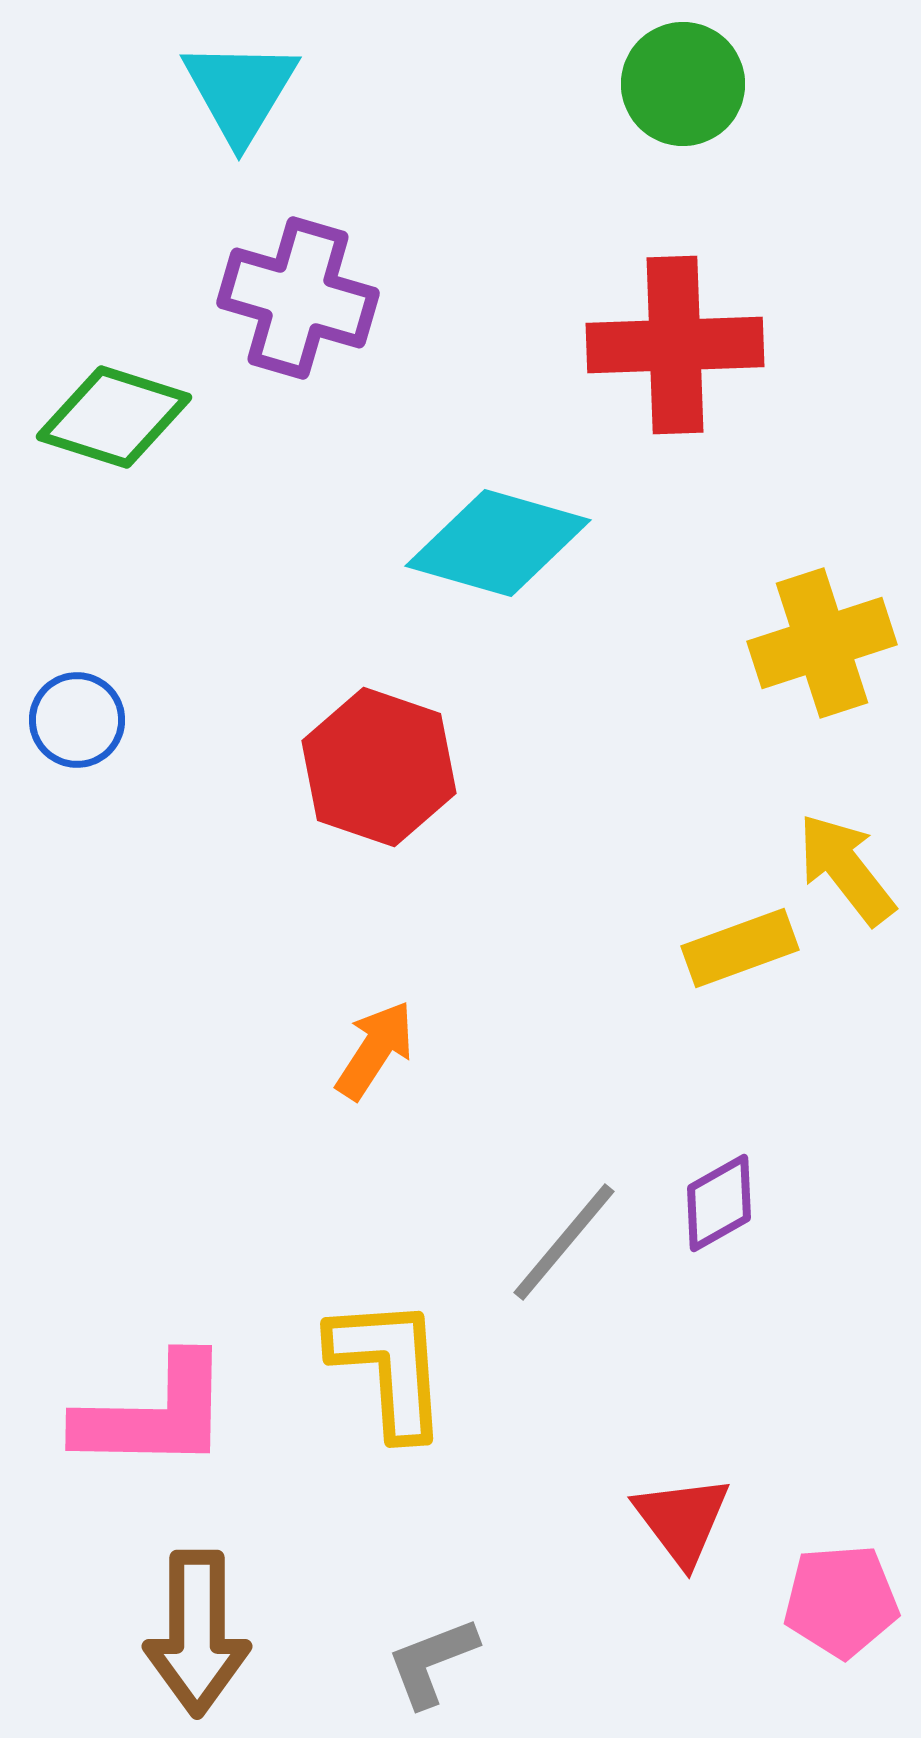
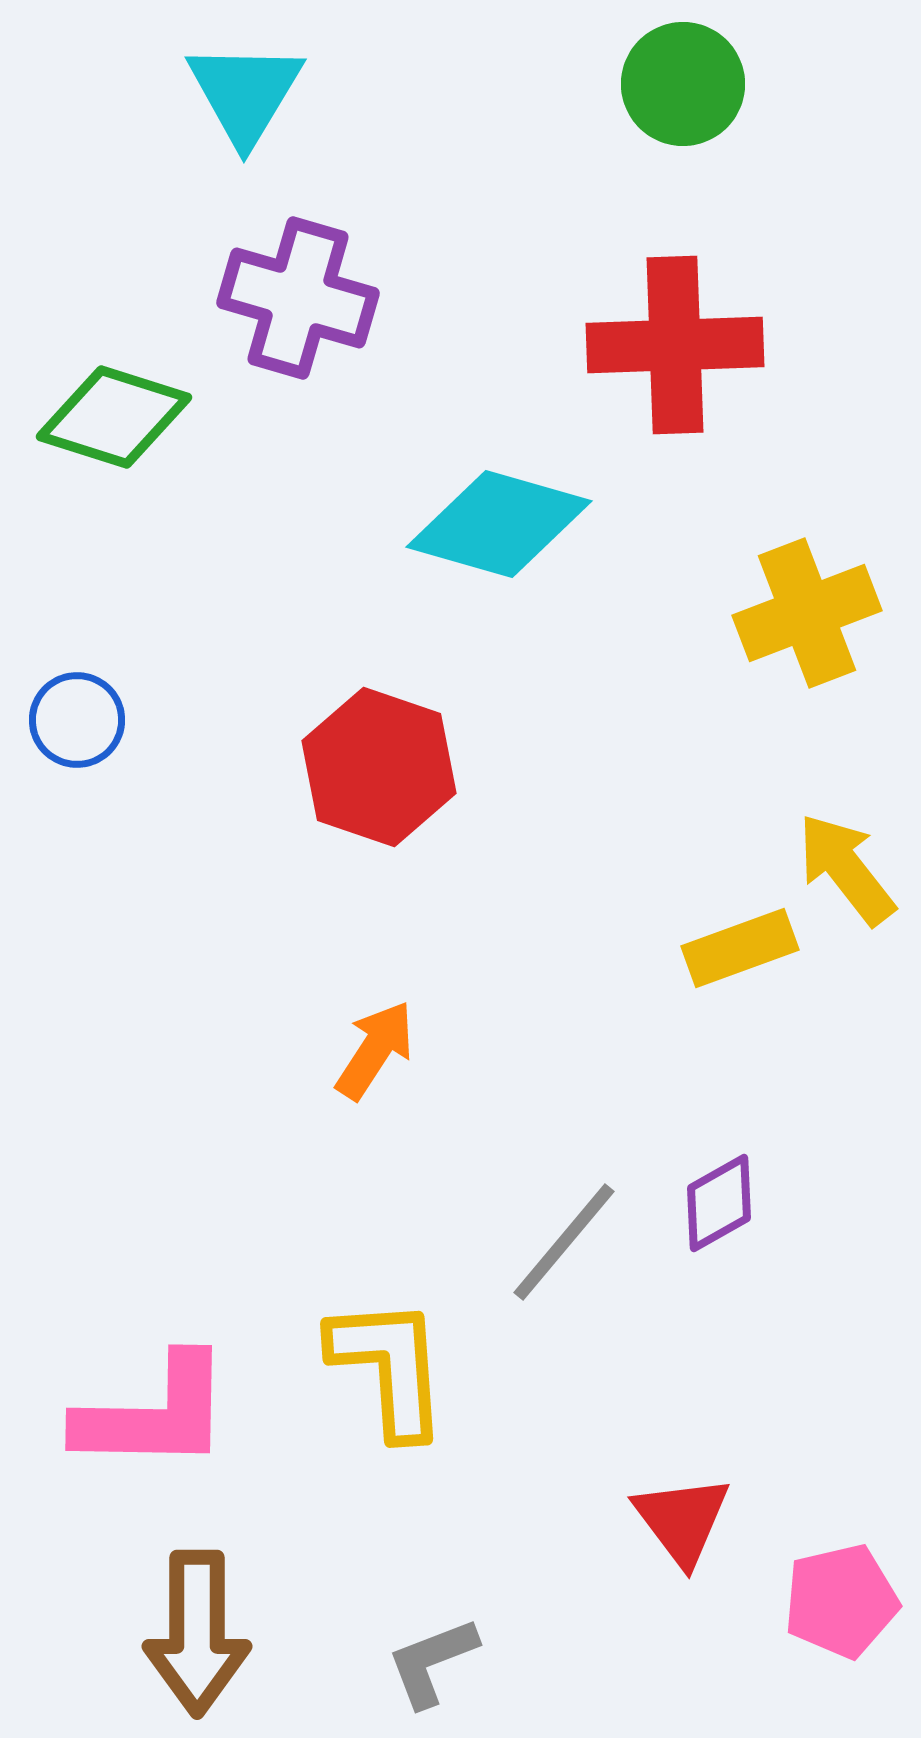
cyan triangle: moved 5 px right, 2 px down
cyan diamond: moved 1 px right, 19 px up
yellow cross: moved 15 px left, 30 px up; rotated 3 degrees counterclockwise
pink pentagon: rotated 9 degrees counterclockwise
